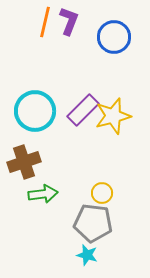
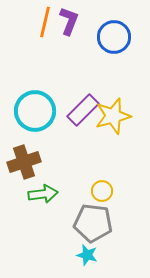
yellow circle: moved 2 px up
